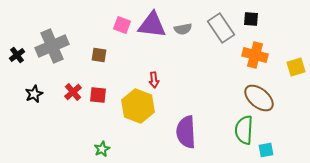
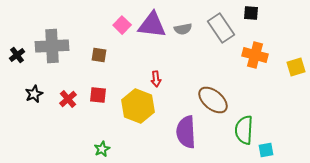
black square: moved 6 px up
pink square: rotated 24 degrees clockwise
gray cross: rotated 20 degrees clockwise
red arrow: moved 2 px right, 1 px up
red cross: moved 5 px left, 7 px down
brown ellipse: moved 46 px left, 2 px down
